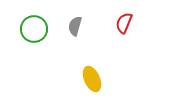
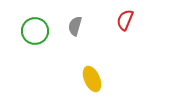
red semicircle: moved 1 px right, 3 px up
green circle: moved 1 px right, 2 px down
